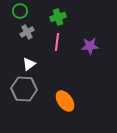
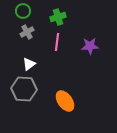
green circle: moved 3 px right
